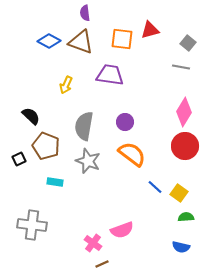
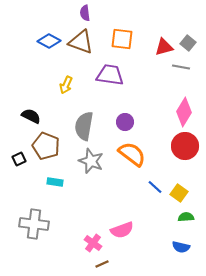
red triangle: moved 14 px right, 17 px down
black semicircle: rotated 18 degrees counterclockwise
gray star: moved 3 px right
gray cross: moved 2 px right, 1 px up
